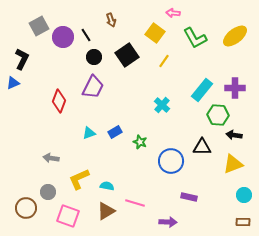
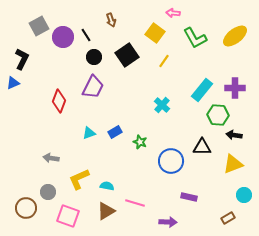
brown rectangle: moved 15 px left, 4 px up; rotated 32 degrees counterclockwise
